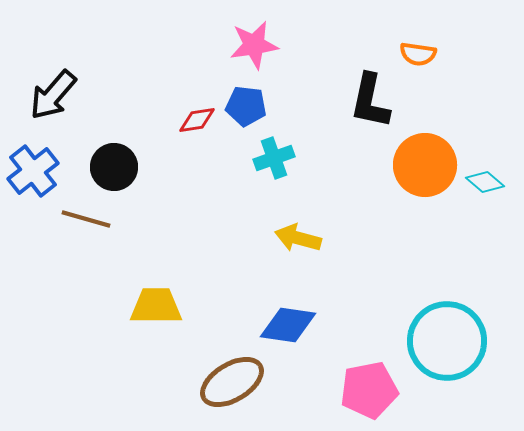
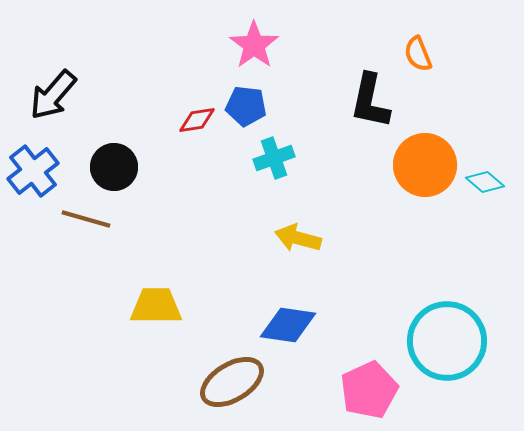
pink star: rotated 27 degrees counterclockwise
orange semicircle: rotated 60 degrees clockwise
pink pentagon: rotated 14 degrees counterclockwise
